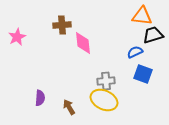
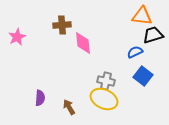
blue square: moved 2 px down; rotated 18 degrees clockwise
gray cross: rotated 18 degrees clockwise
yellow ellipse: moved 1 px up
